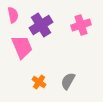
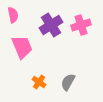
purple cross: moved 10 px right
gray semicircle: moved 1 px down
